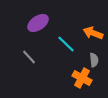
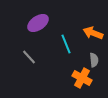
cyan line: rotated 24 degrees clockwise
